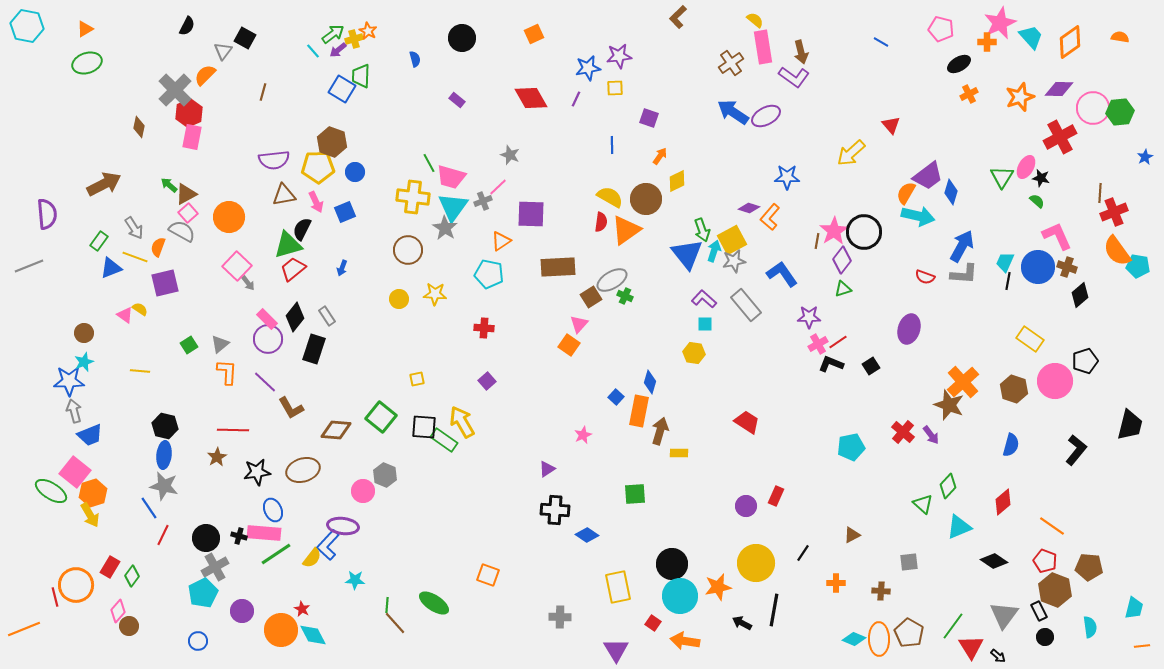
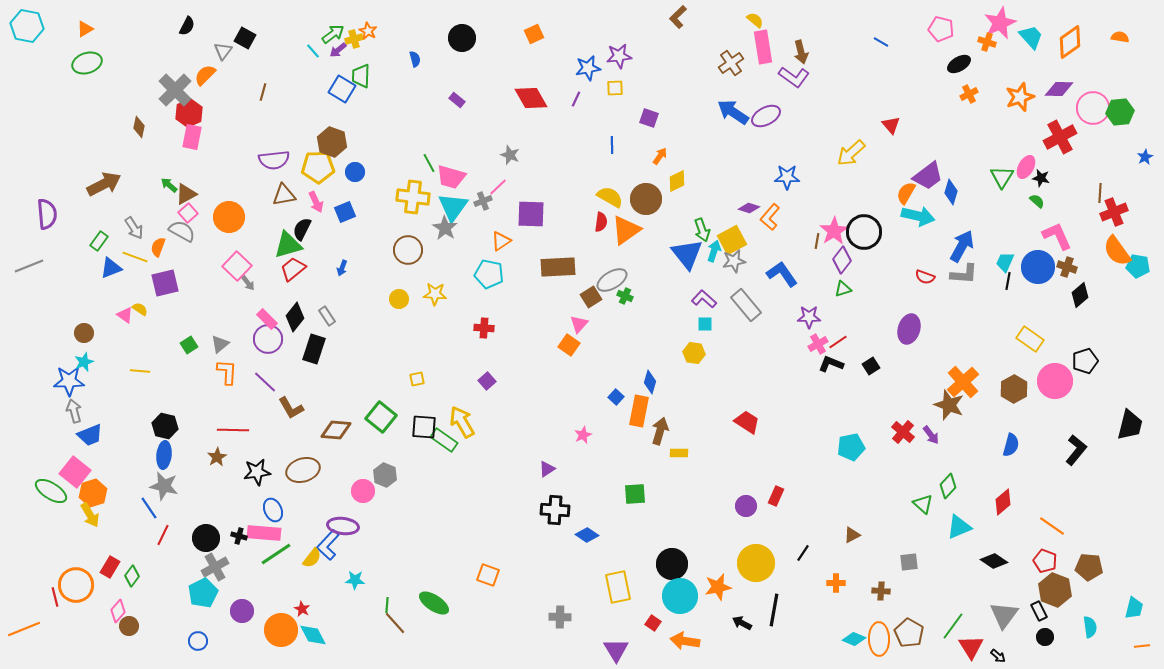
orange cross at (987, 42): rotated 18 degrees clockwise
brown hexagon at (1014, 389): rotated 12 degrees clockwise
